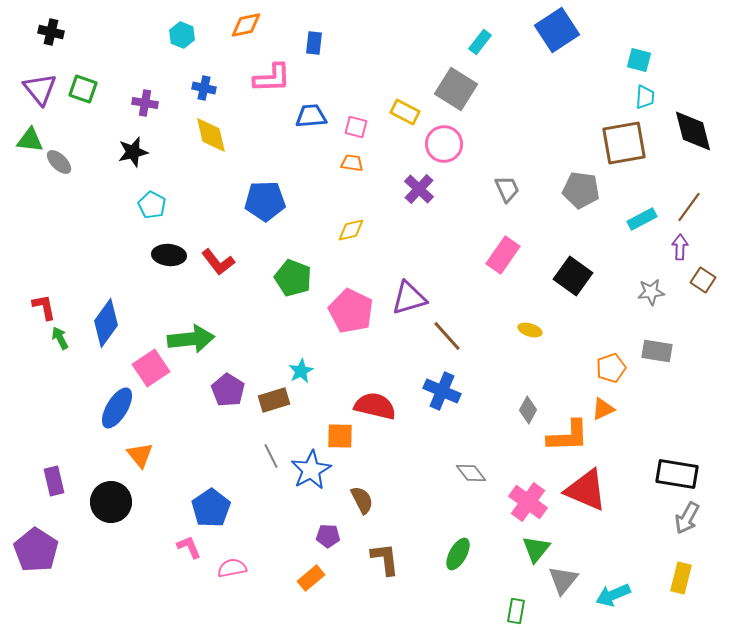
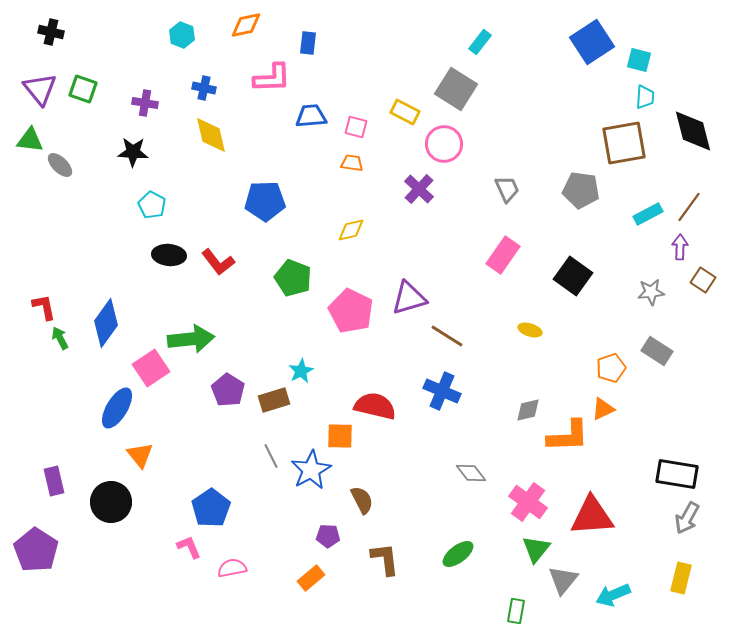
blue square at (557, 30): moved 35 px right, 12 px down
blue rectangle at (314, 43): moved 6 px left
black star at (133, 152): rotated 16 degrees clockwise
gray ellipse at (59, 162): moved 1 px right, 3 px down
cyan rectangle at (642, 219): moved 6 px right, 5 px up
brown line at (447, 336): rotated 16 degrees counterclockwise
gray rectangle at (657, 351): rotated 24 degrees clockwise
gray diamond at (528, 410): rotated 48 degrees clockwise
red triangle at (586, 490): moved 6 px right, 26 px down; rotated 27 degrees counterclockwise
green ellipse at (458, 554): rotated 24 degrees clockwise
